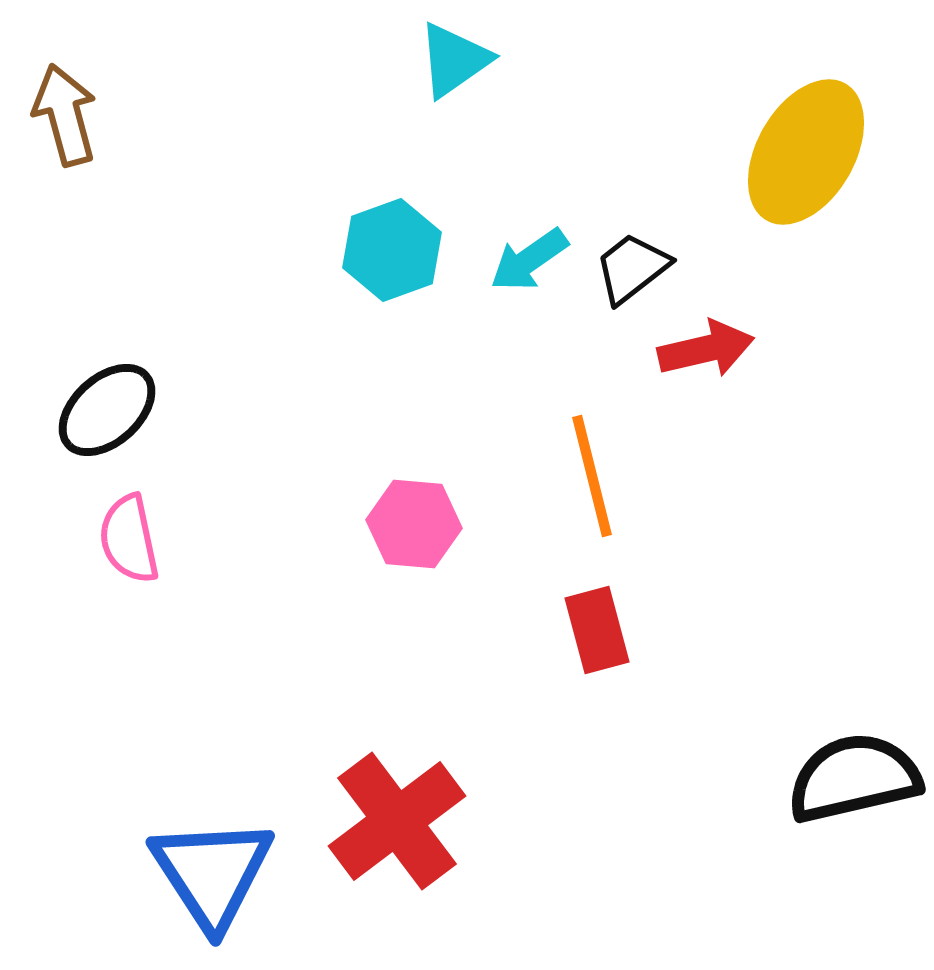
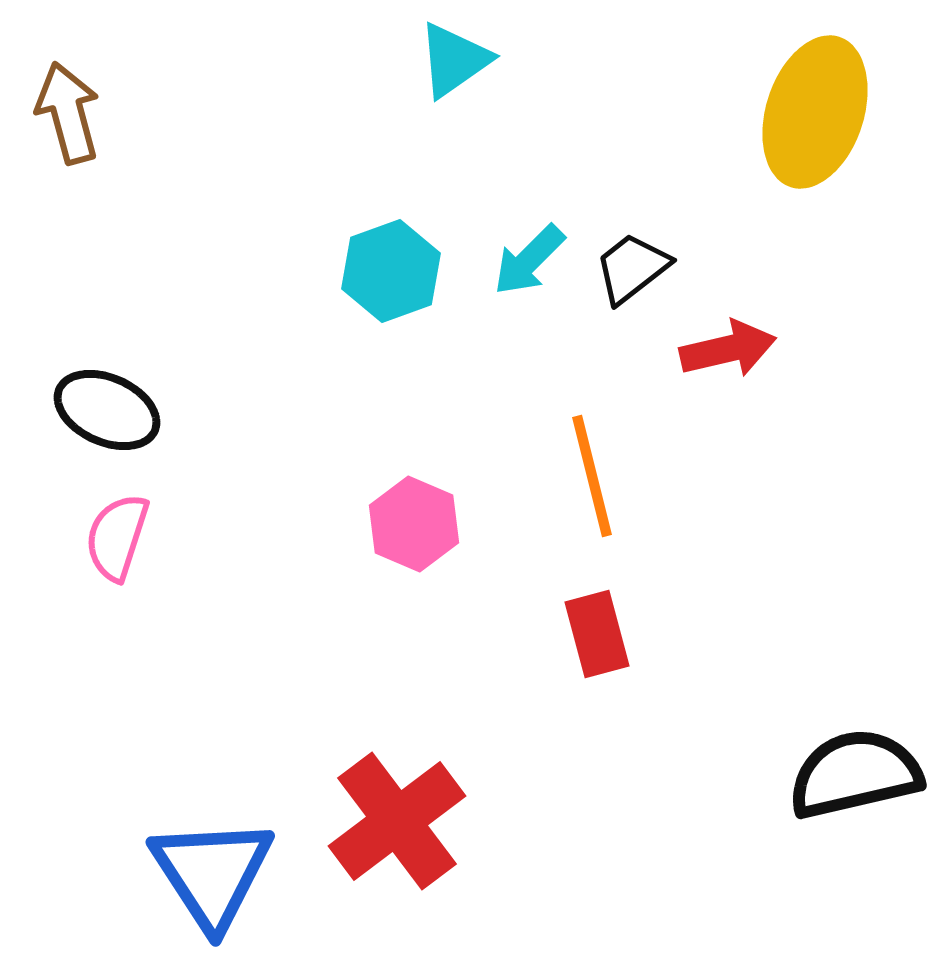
brown arrow: moved 3 px right, 2 px up
yellow ellipse: moved 9 px right, 40 px up; rotated 12 degrees counterclockwise
cyan hexagon: moved 1 px left, 21 px down
cyan arrow: rotated 10 degrees counterclockwise
red arrow: moved 22 px right
black ellipse: rotated 66 degrees clockwise
pink hexagon: rotated 18 degrees clockwise
pink semicircle: moved 12 px left, 2 px up; rotated 30 degrees clockwise
red rectangle: moved 4 px down
black semicircle: moved 1 px right, 4 px up
